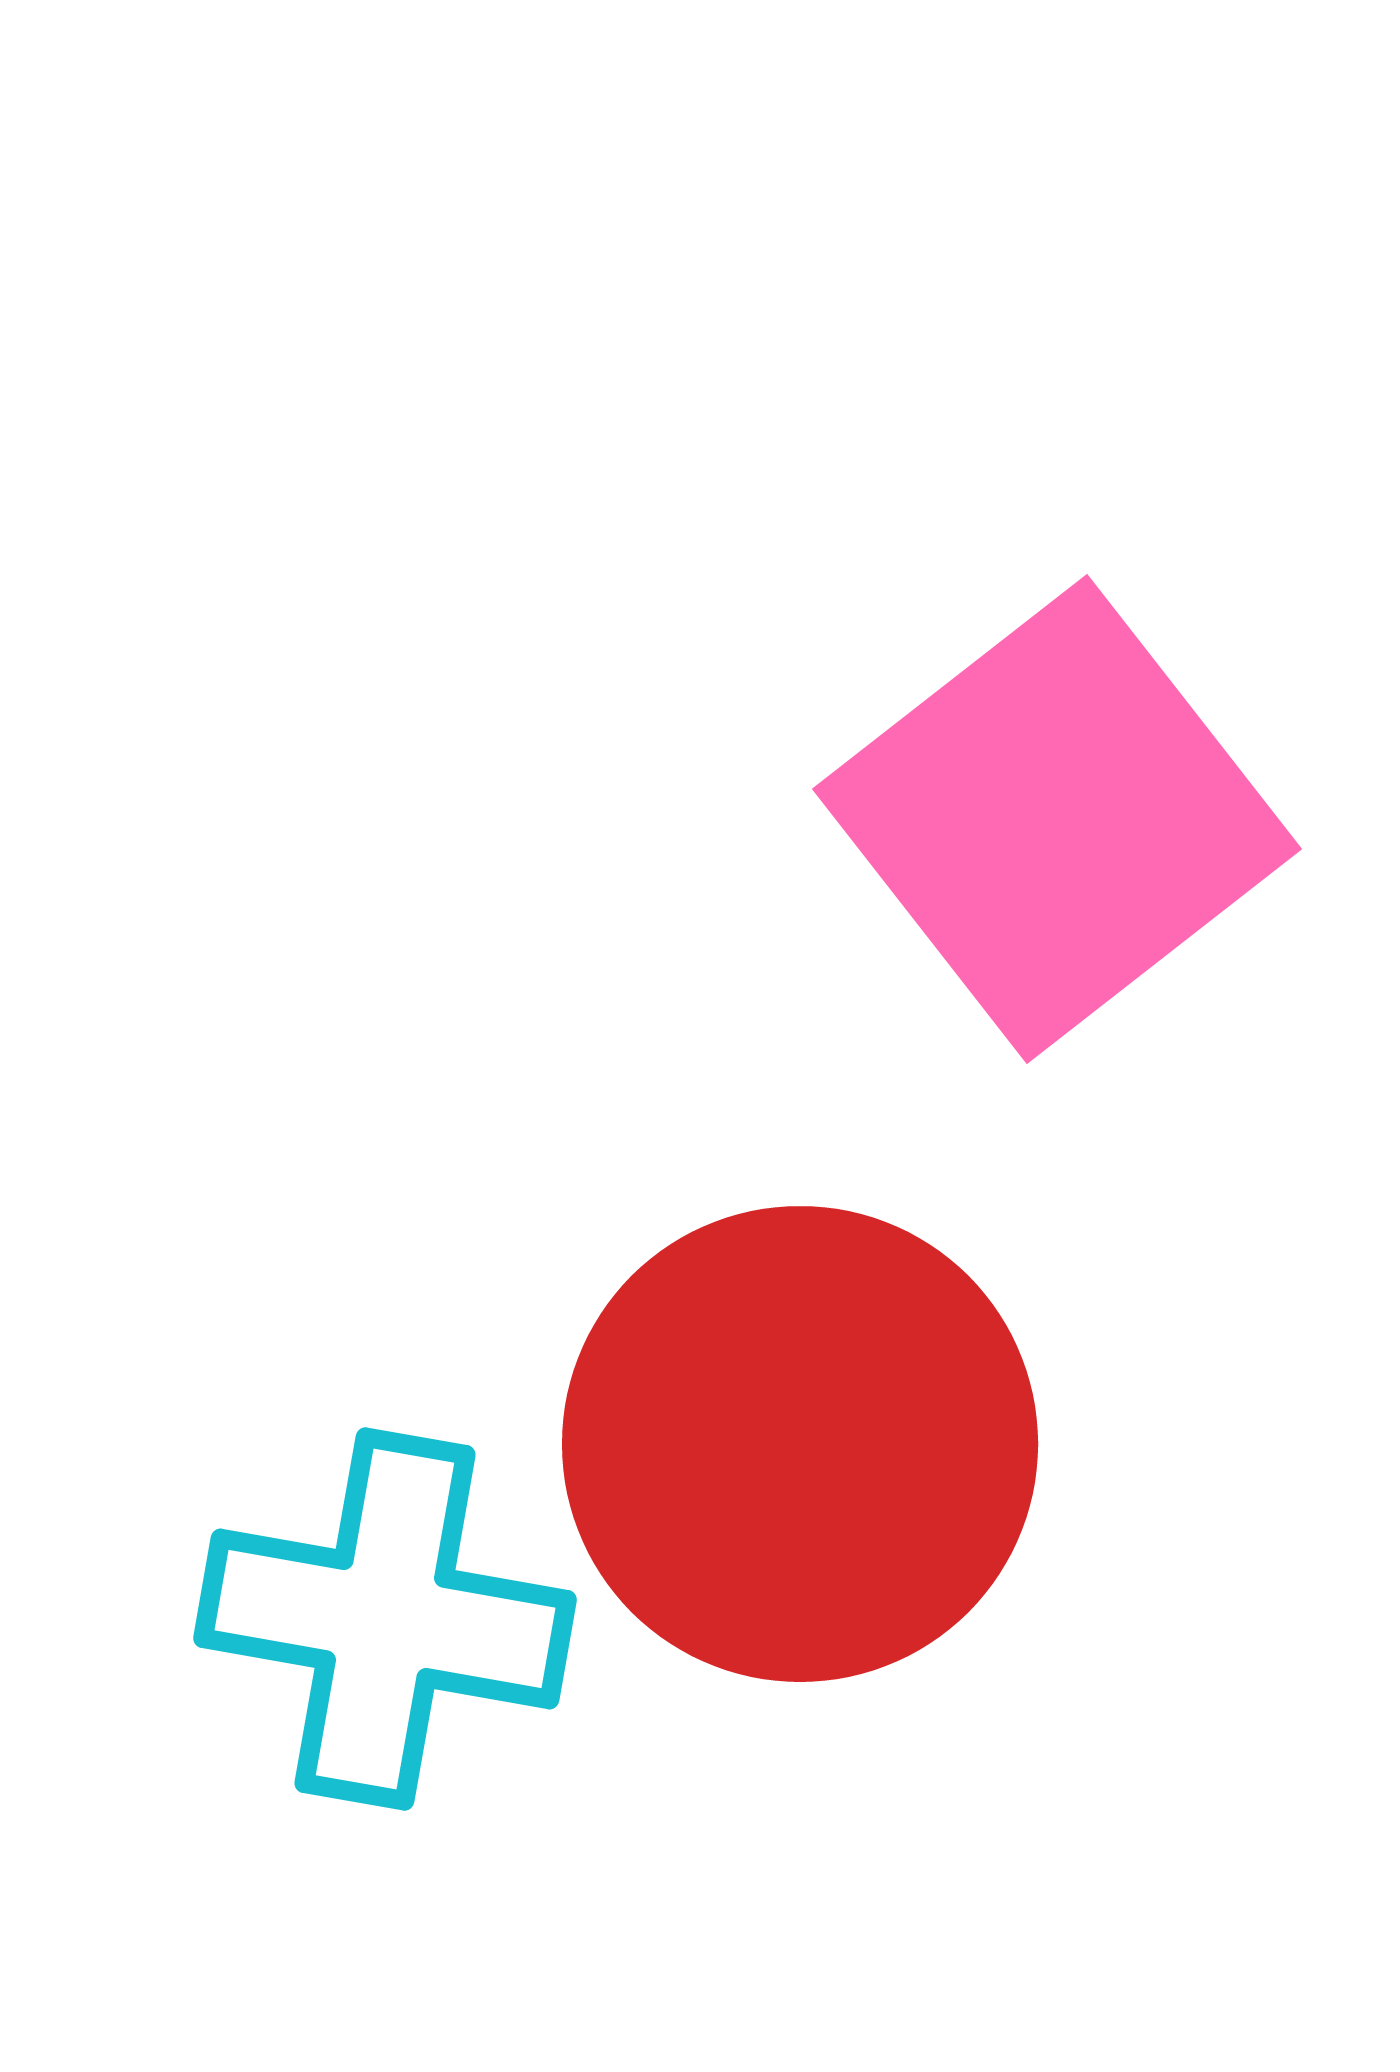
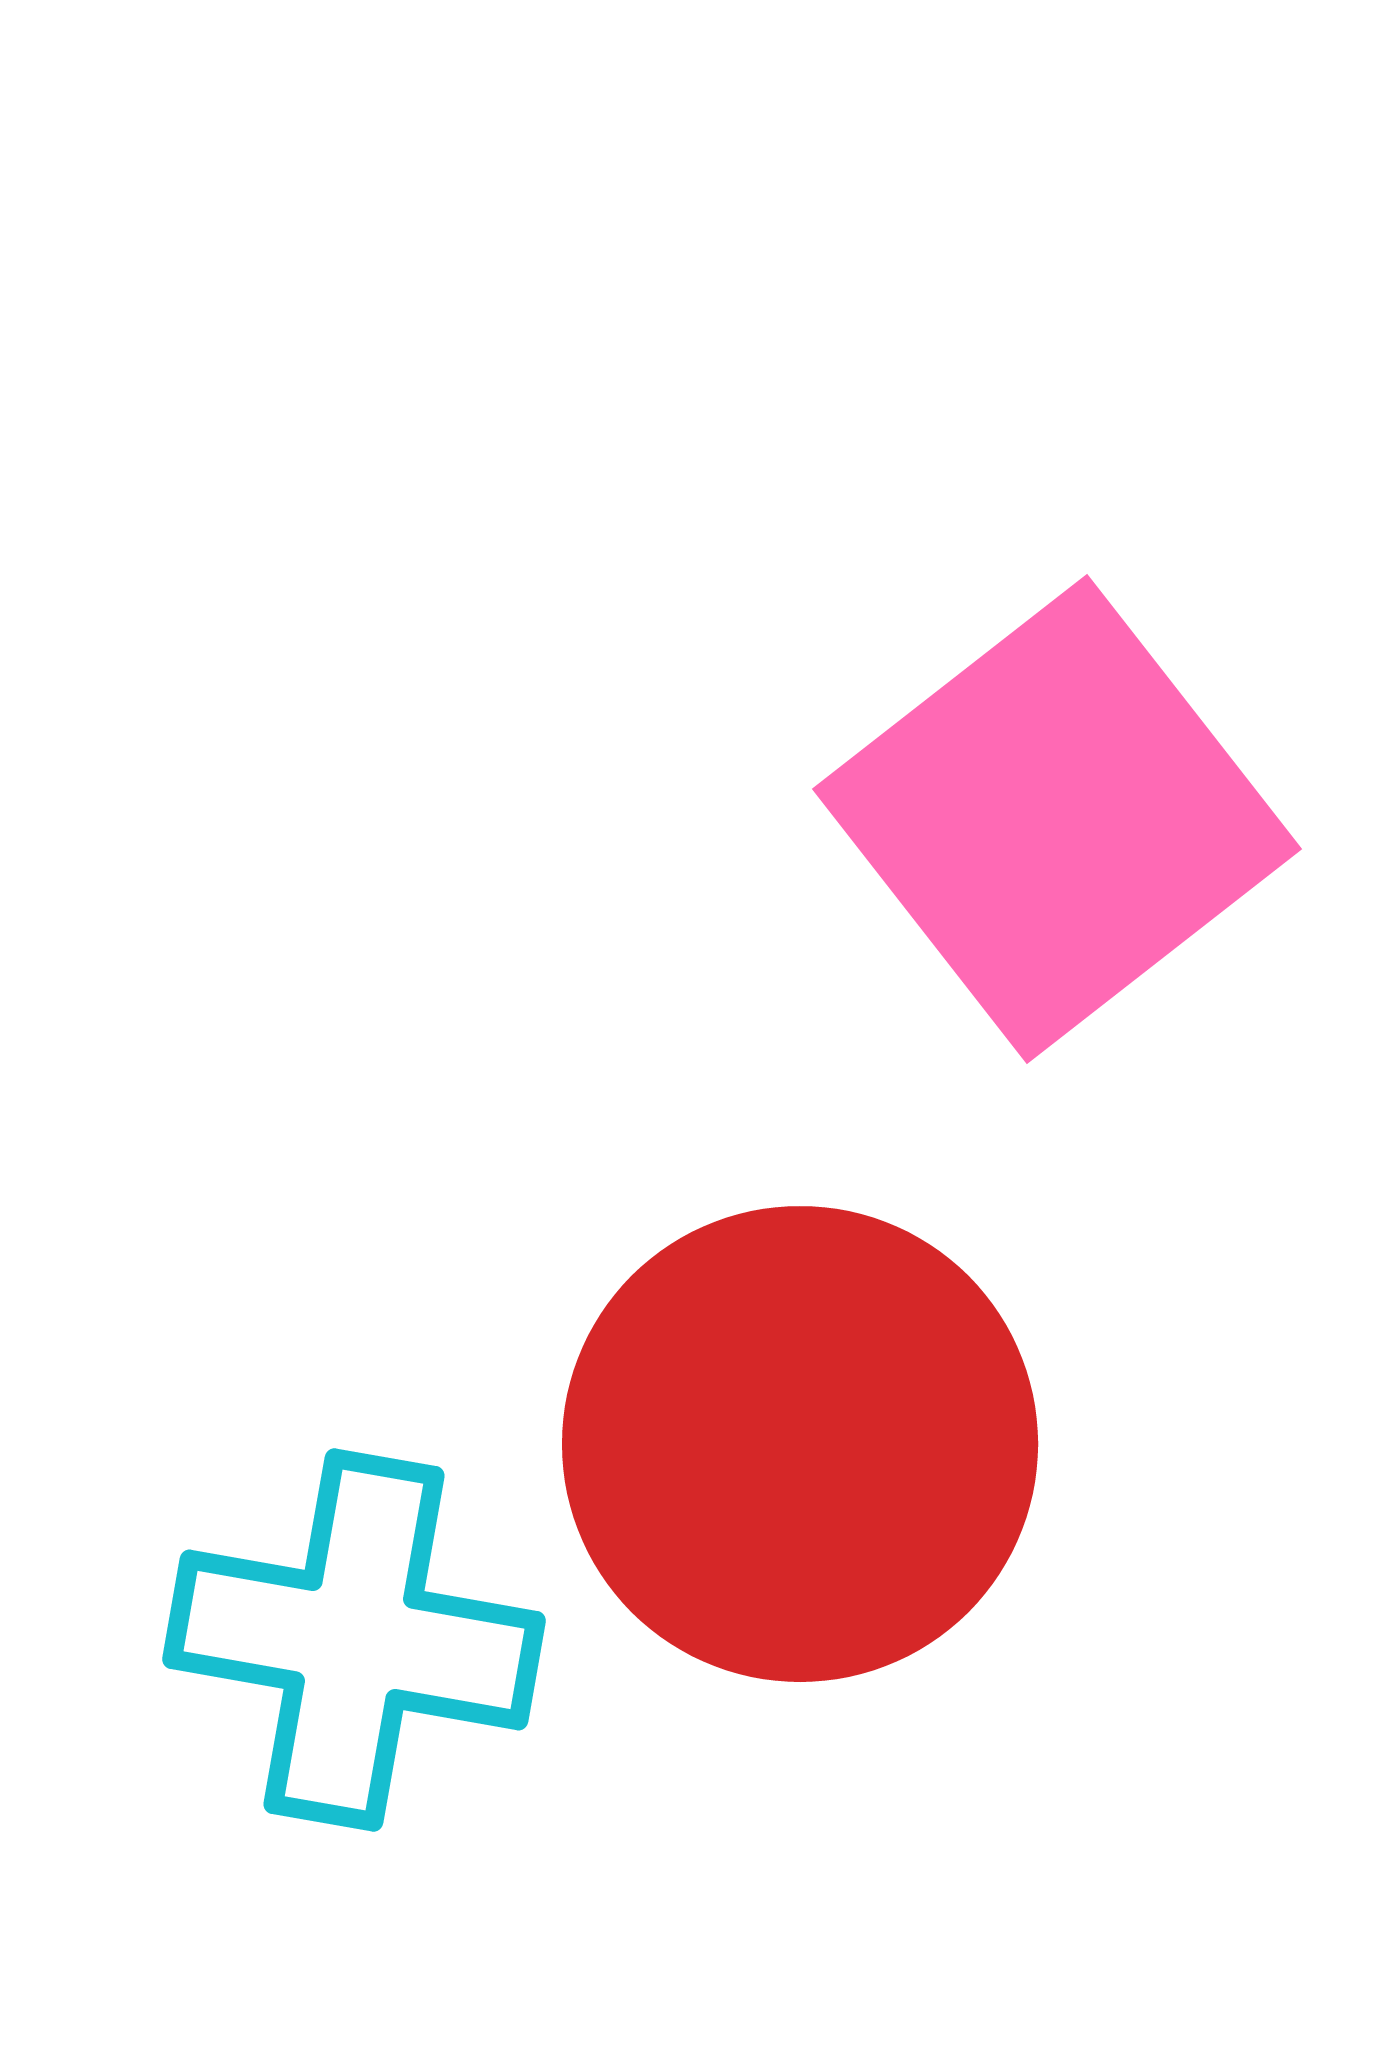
cyan cross: moved 31 px left, 21 px down
